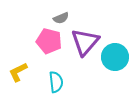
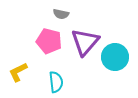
gray semicircle: moved 4 px up; rotated 35 degrees clockwise
